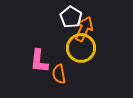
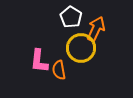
orange arrow: moved 12 px right
orange semicircle: moved 4 px up
